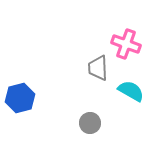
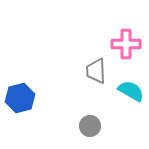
pink cross: rotated 20 degrees counterclockwise
gray trapezoid: moved 2 px left, 3 px down
gray circle: moved 3 px down
